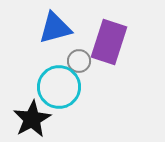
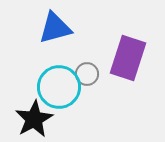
purple rectangle: moved 19 px right, 16 px down
gray circle: moved 8 px right, 13 px down
black star: moved 2 px right
